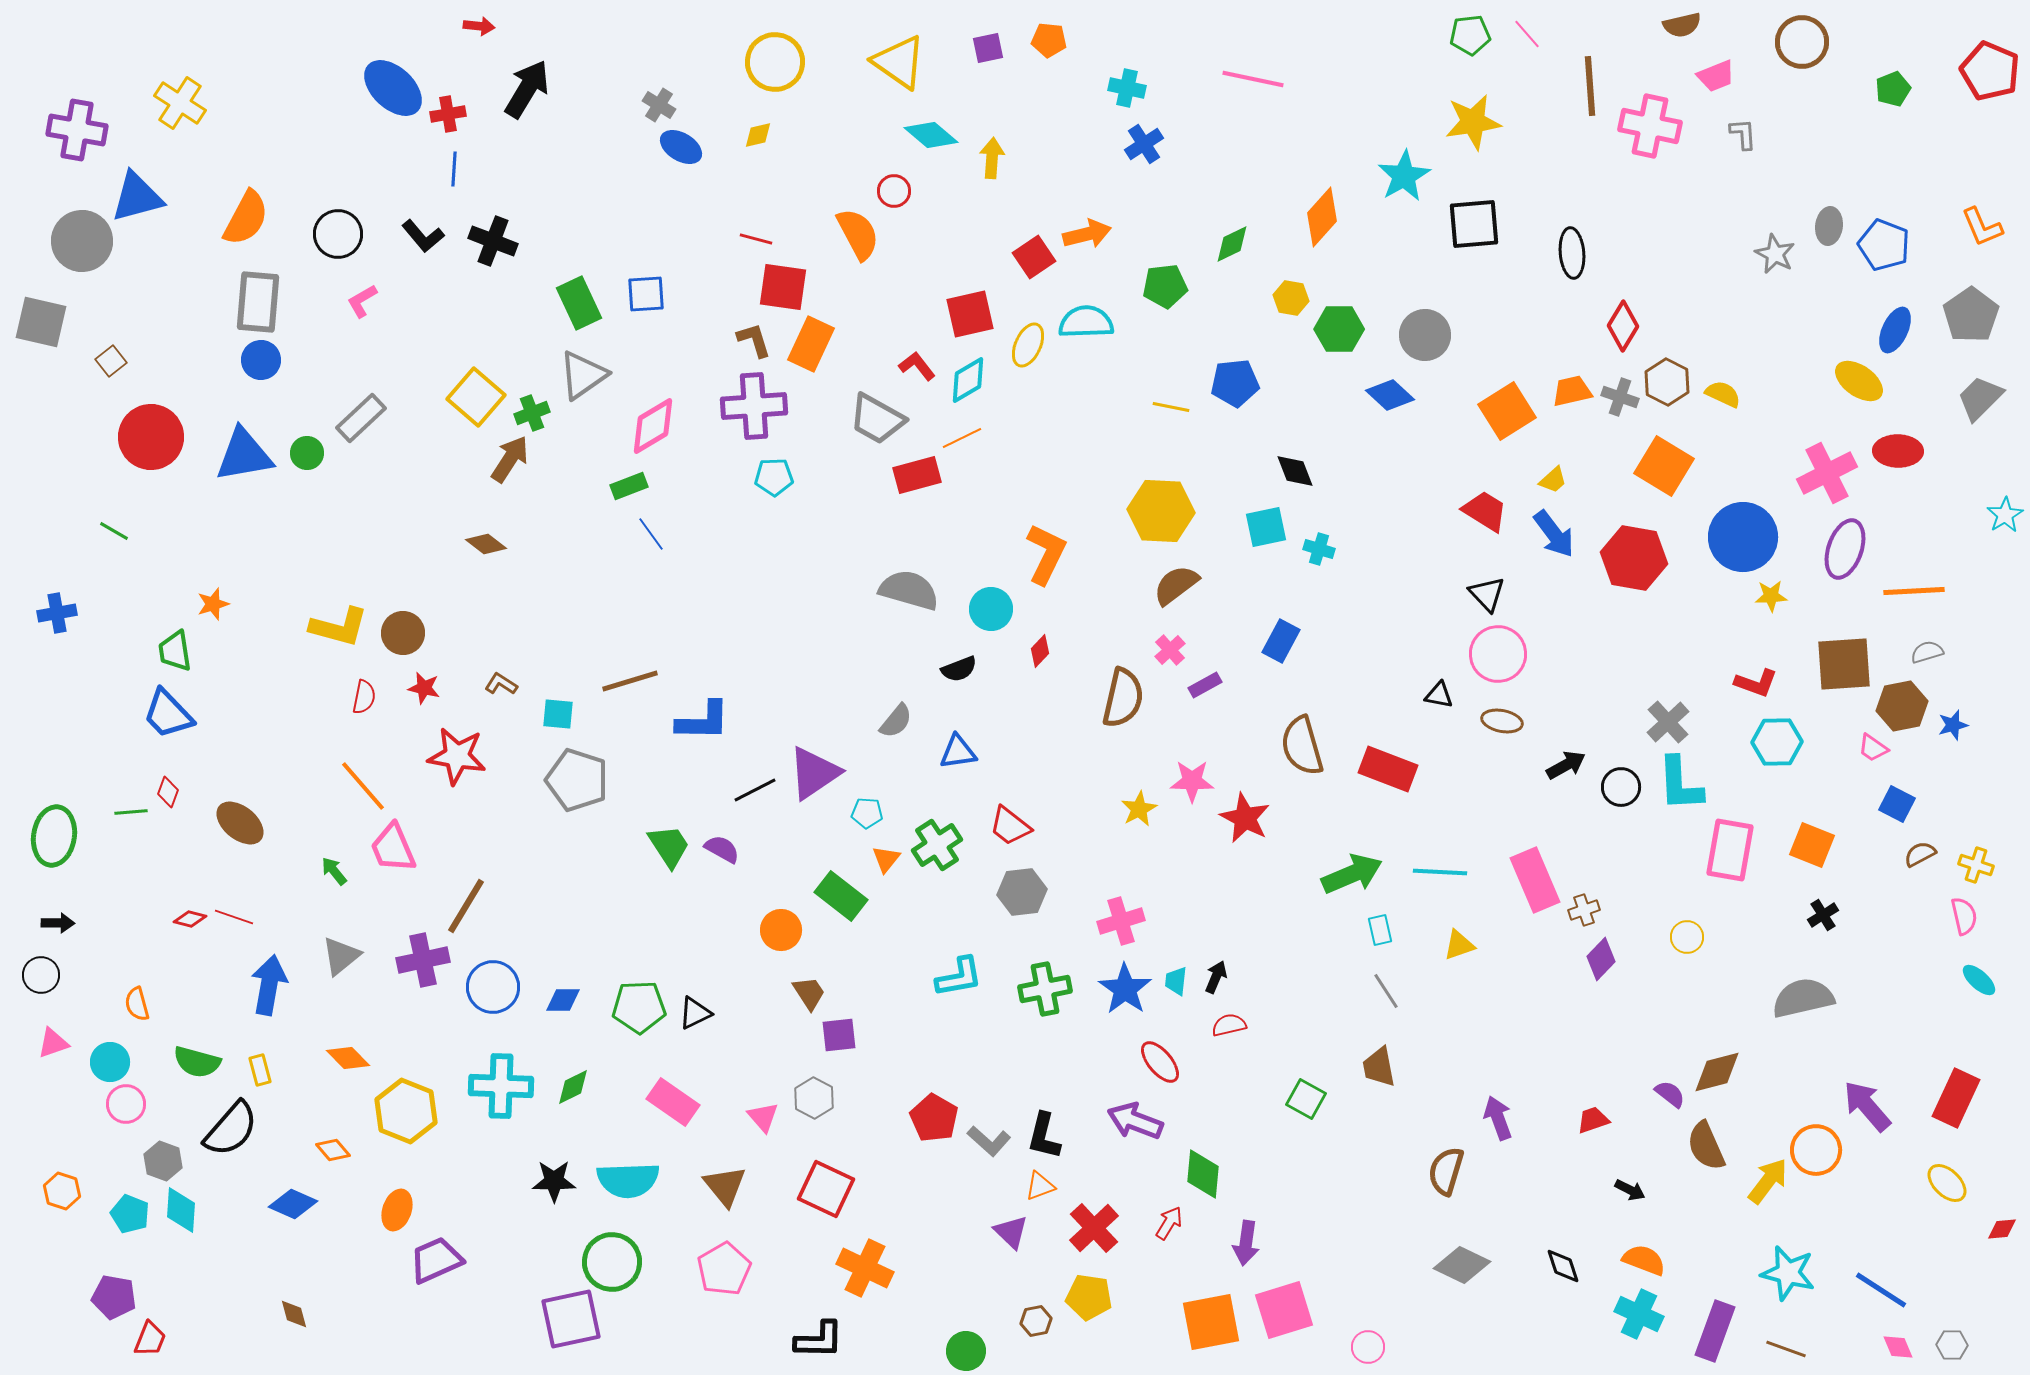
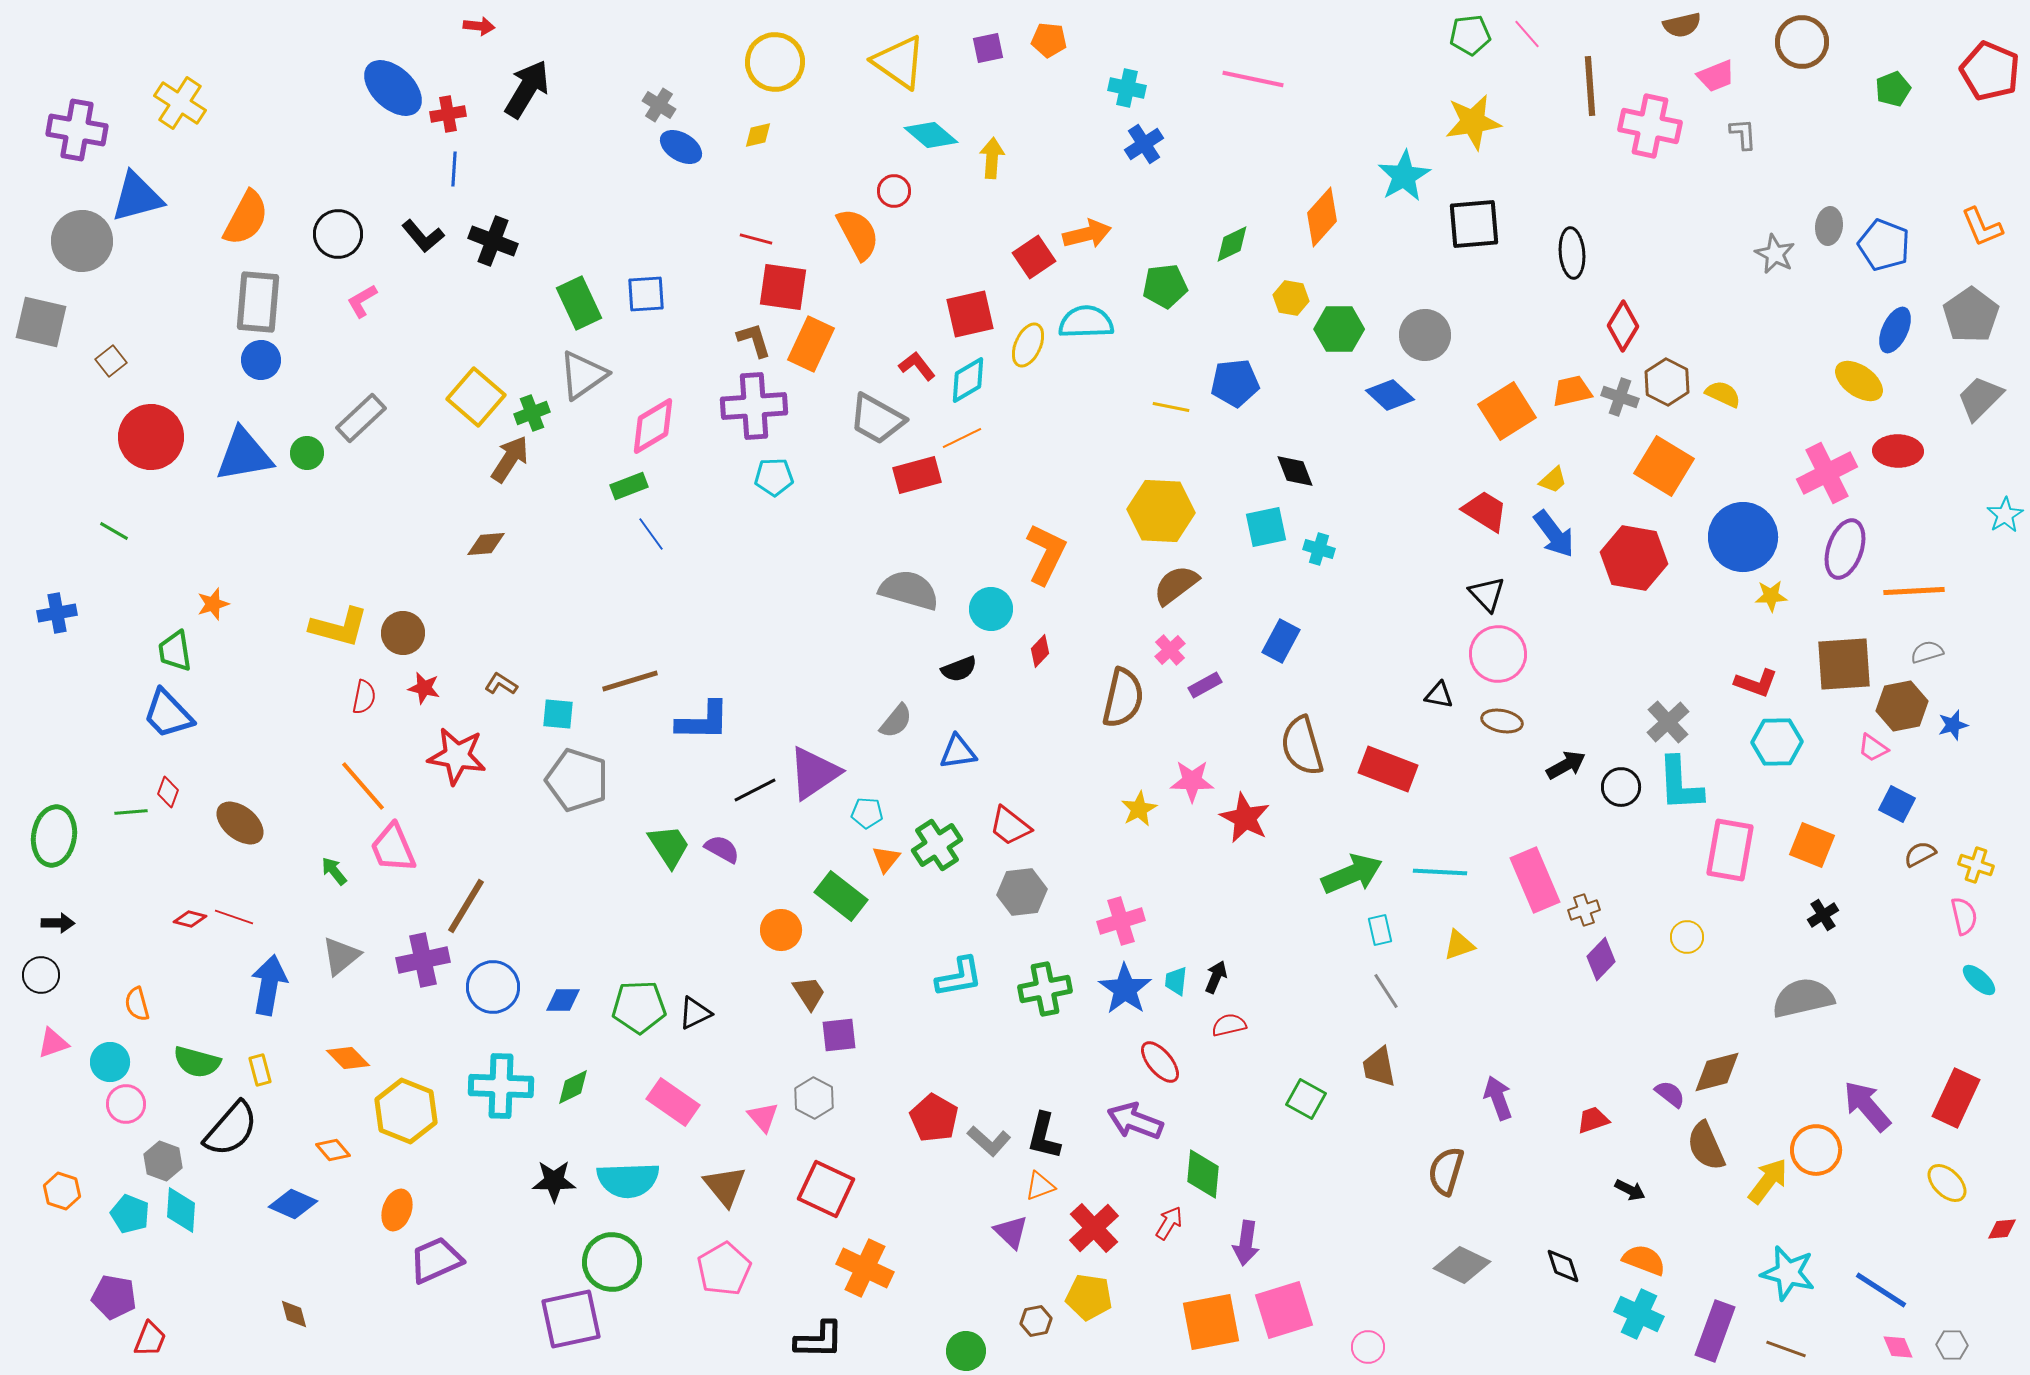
brown diamond at (486, 544): rotated 42 degrees counterclockwise
purple arrow at (1498, 1118): moved 20 px up
